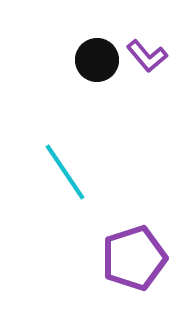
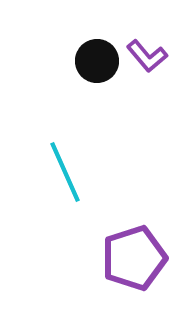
black circle: moved 1 px down
cyan line: rotated 10 degrees clockwise
